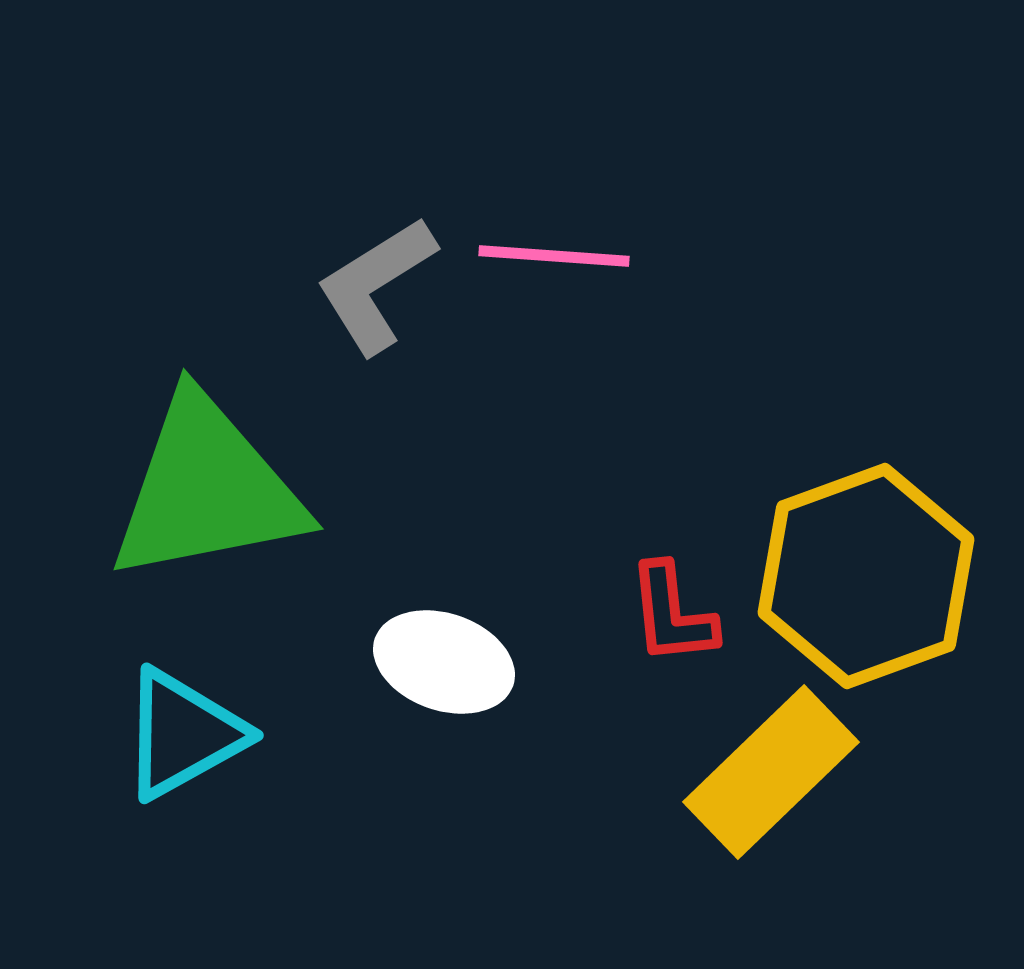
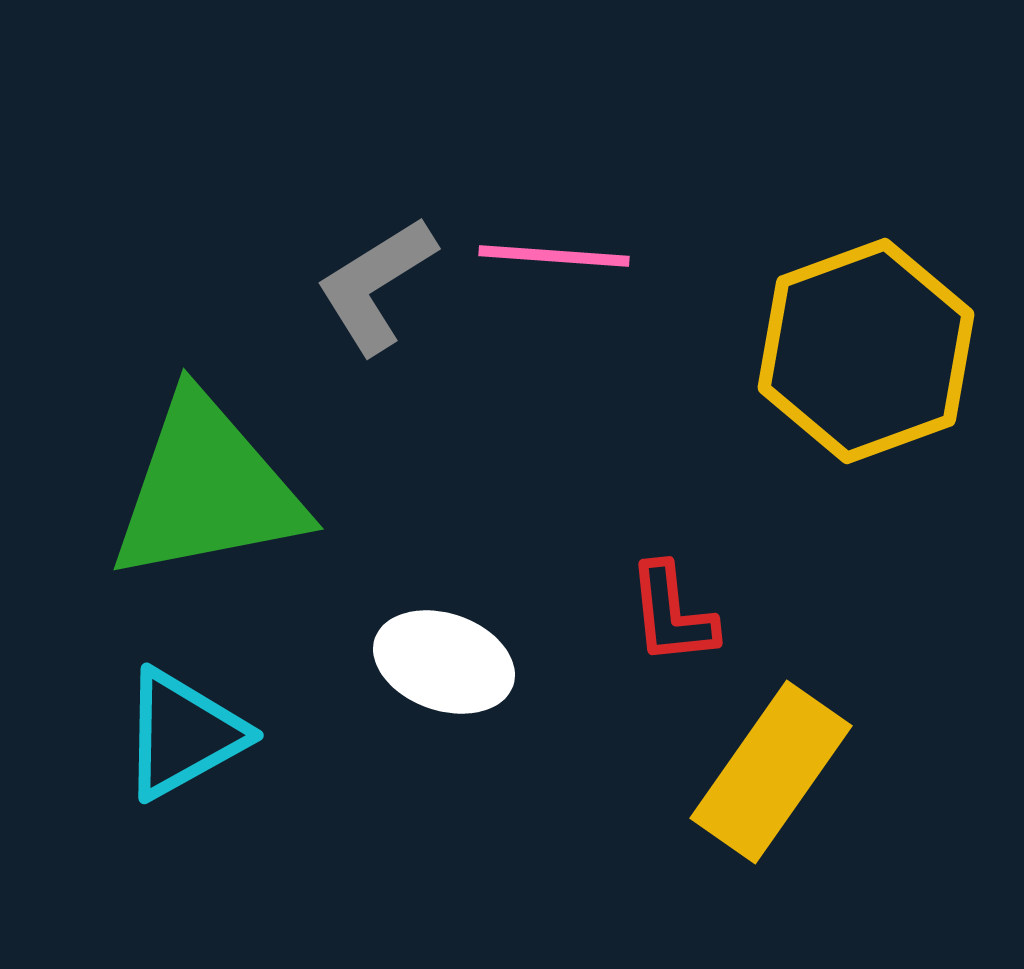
yellow hexagon: moved 225 px up
yellow rectangle: rotated 11 degrees counterclockwise
